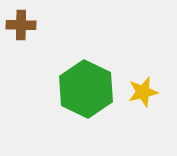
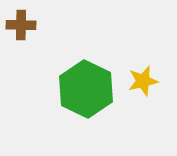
yellow star: moved 11 px up
